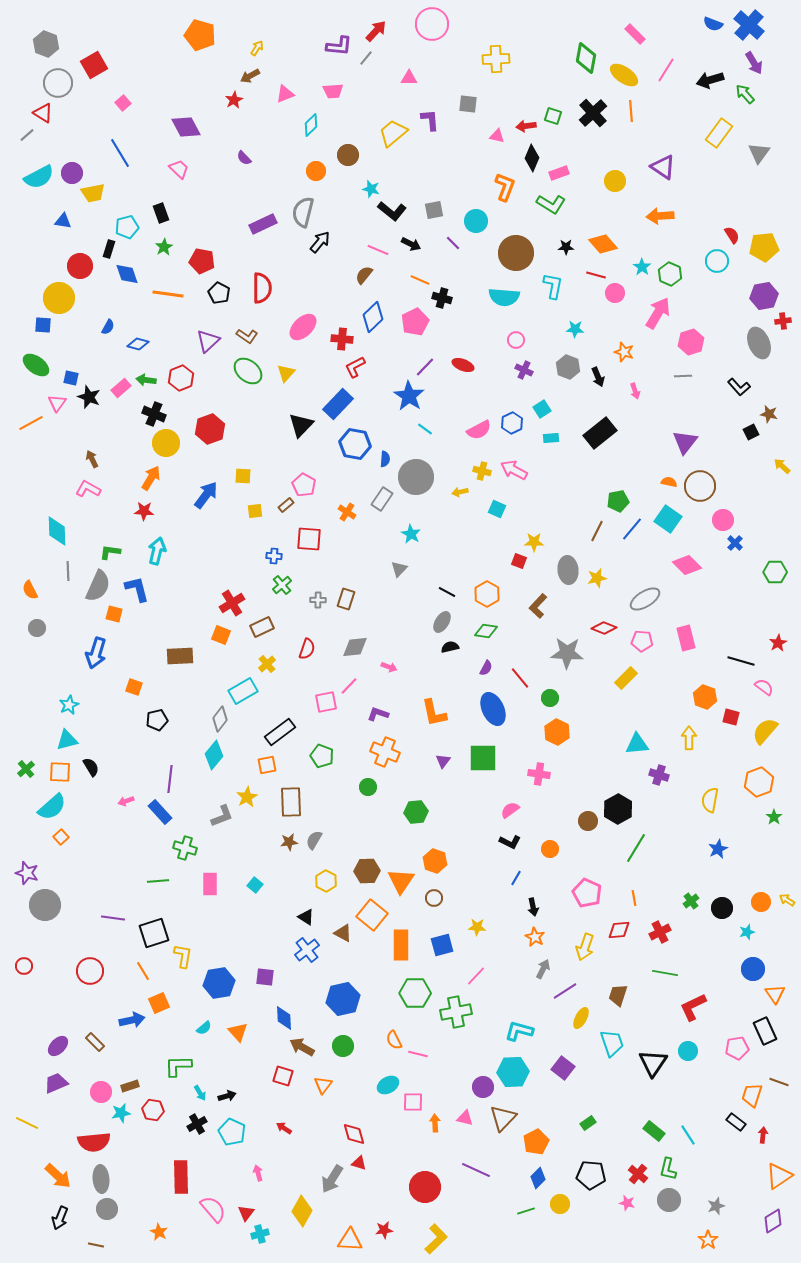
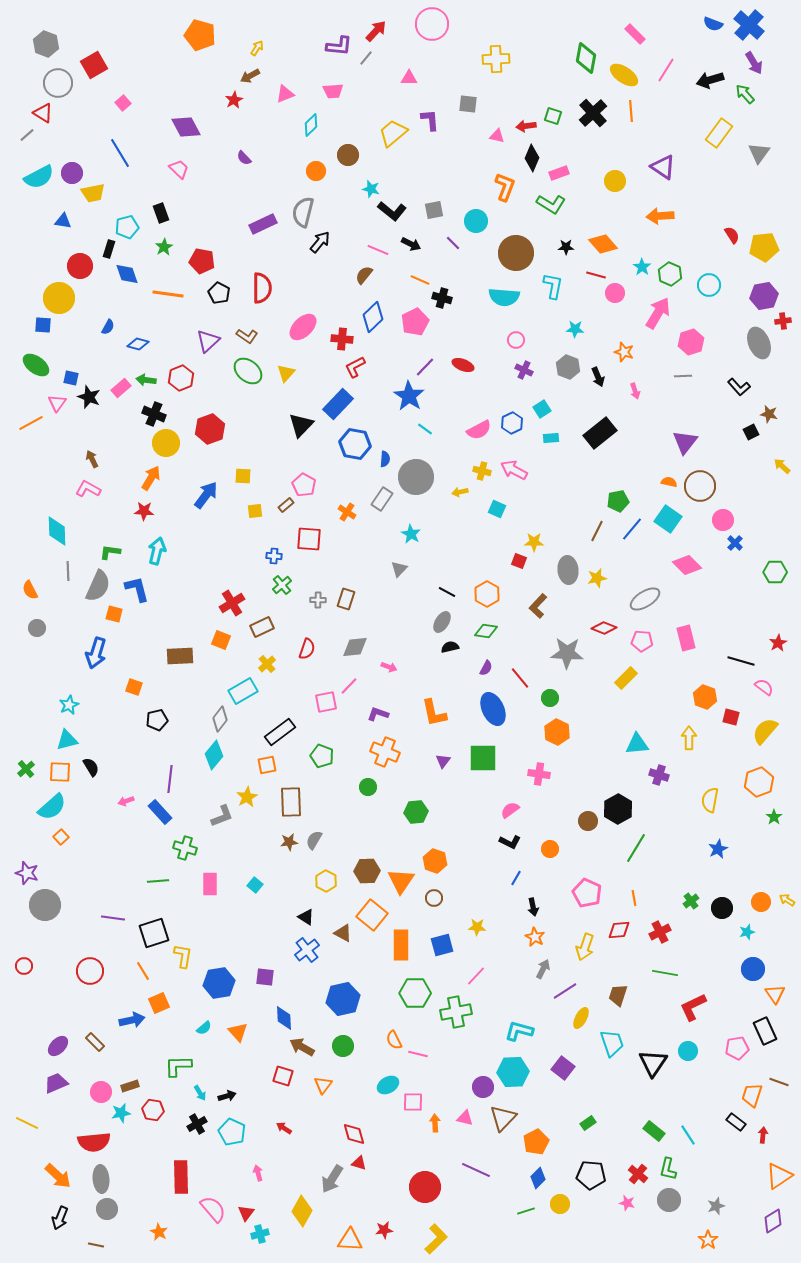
cyan circle at (717, 261): moved 8 px left, 24 px down
orange square at (221, 635): moved 5 px down
